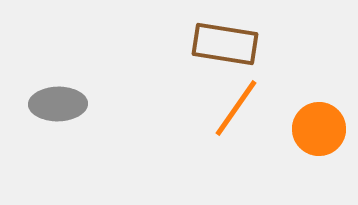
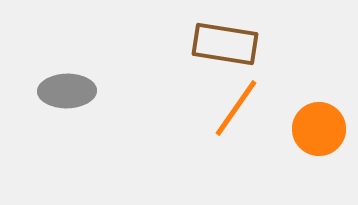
gray ellipse: moved 9 px right, 13 px up
